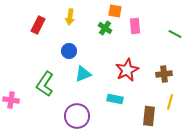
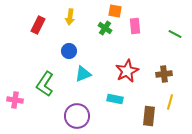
red star: moved 1 px down
pink cross: moved 4 px right
